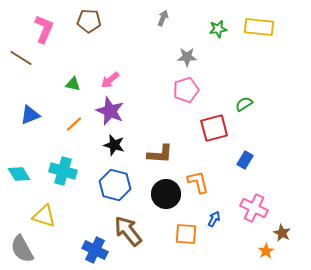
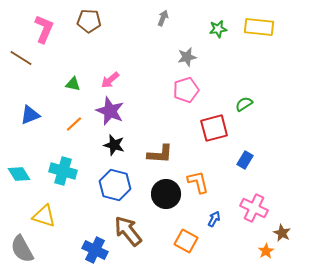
gray star: rotated 12 degrees counterclockwise
orange square: moved 7 px down; rotated 25 degrees clockwise
